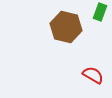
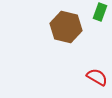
red semicircle: moved 4 px right, 2 px down
